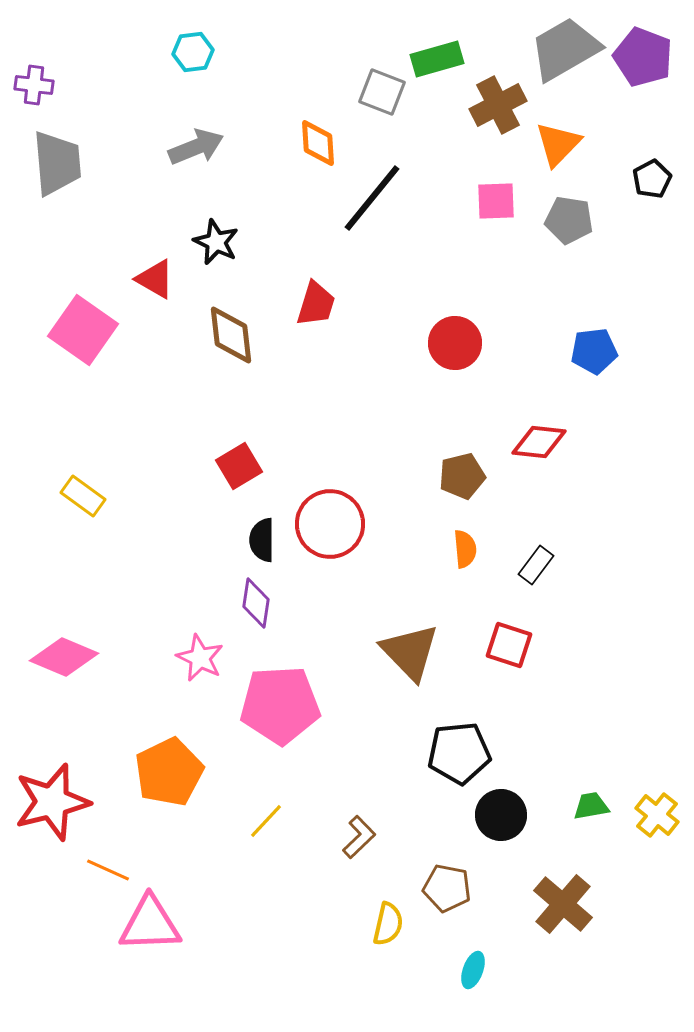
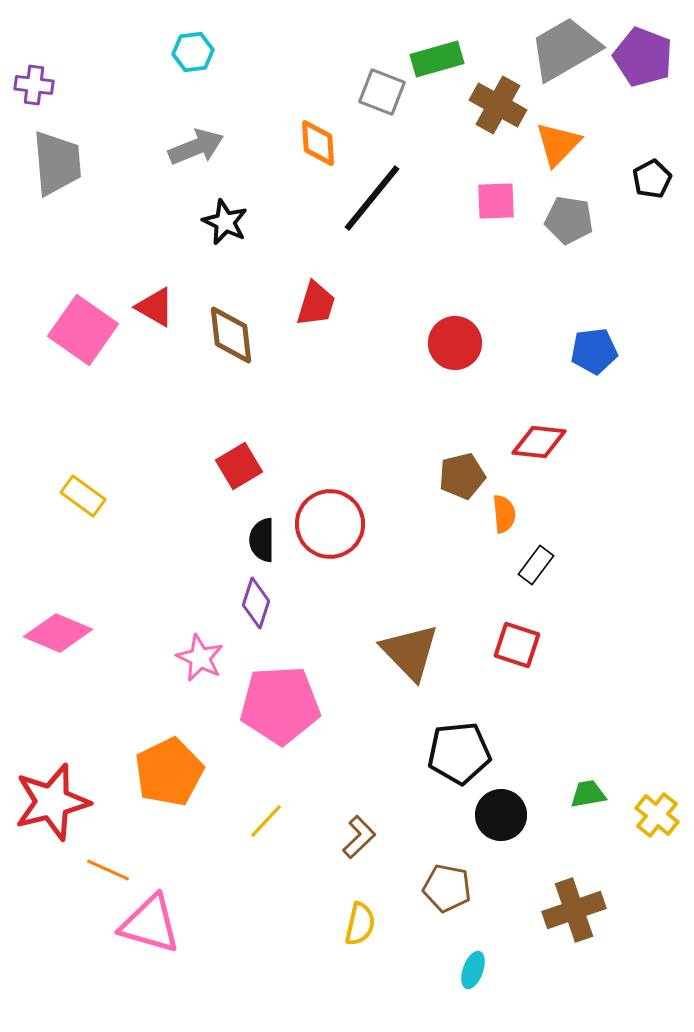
brown cross at (498, 105): rotated 34 degrees counterclockwise
black star at (216, 242): moved 9 px right, 20 px up
red triangle at (155, 279): moved 28 px down
orange semicircle at (465, 549): moved 39 px right, 35 px up
purple diamond at (256, 603): rotated 9 degrees clockwise
red square at (509, 645): moved 8 px right
pink diamond at (64, 657): moved 6 px left, 24 px up
green trapezoid at (591, 806): moved 3 px left, 12 px up
brown cross at (563, 904): moved 11 px right, 6 px down; rotated 30 degrees clockwise
pink triangle at (150, 924): rotated 18 degrees clockwise
yellow semicircle at (388, 924): moved 28 px left
